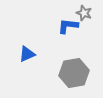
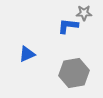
gray star: rotated 21 degrees counterclockwise
